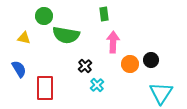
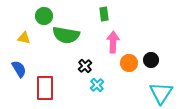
orange circle: moved 1 px left, 1 px up
